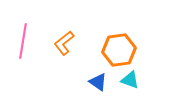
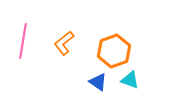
orange hexagon: moved 5 px left, 1 px down; rotated 12 degrees counterclockwise
